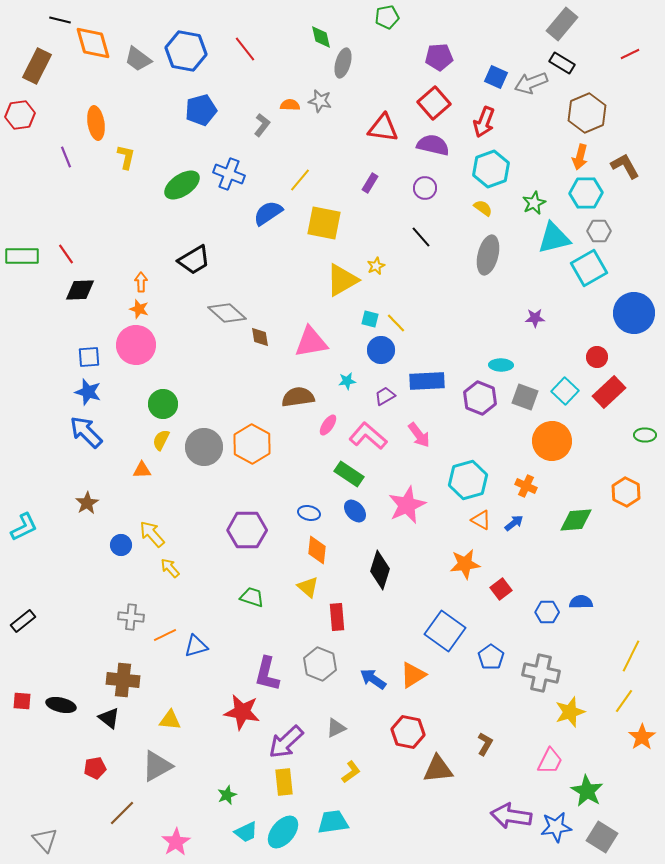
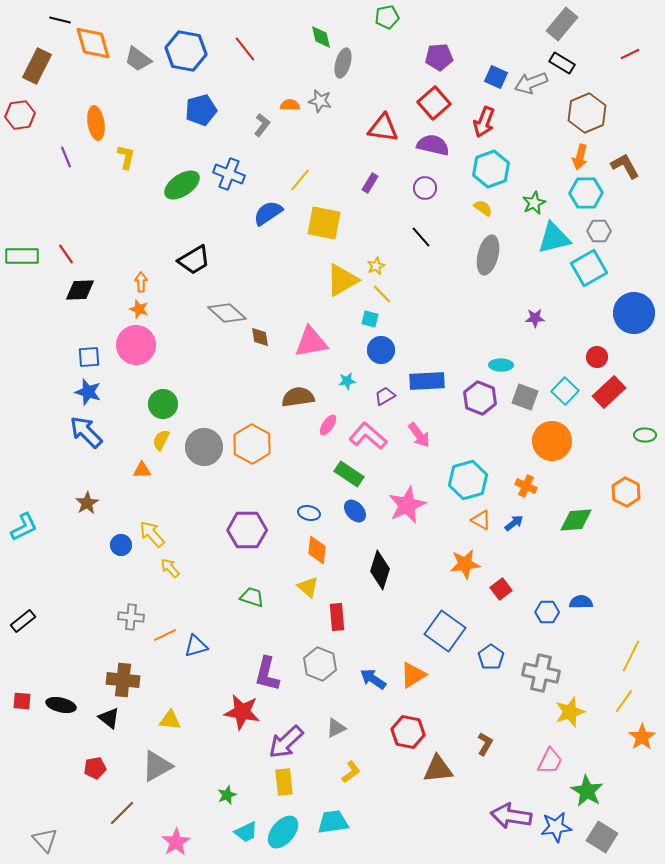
yellow line at (396, 323): moved 14 px left, 29 px up
